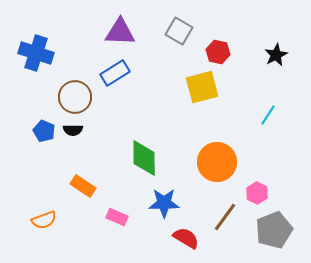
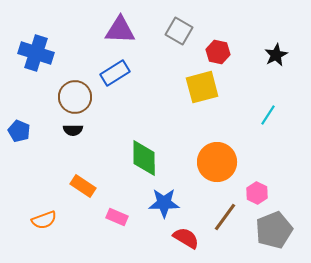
purple triangle: moved 2 px up
blue pentagon: moved 25 px left
